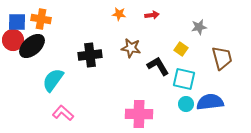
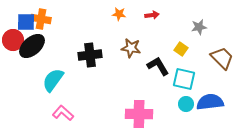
blue square: moved 9 px right
brown trapezoid: rotated 30 degrees counterclockwise
